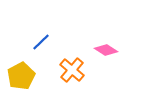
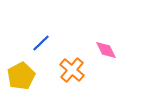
blue line: moved 1 px down
pink diamond: rotated 30 degrees clockwise
